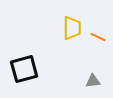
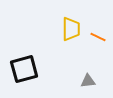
yellow trapezoid: moved 1 px left, 1 px down
gray triangle: moved 5 px left
